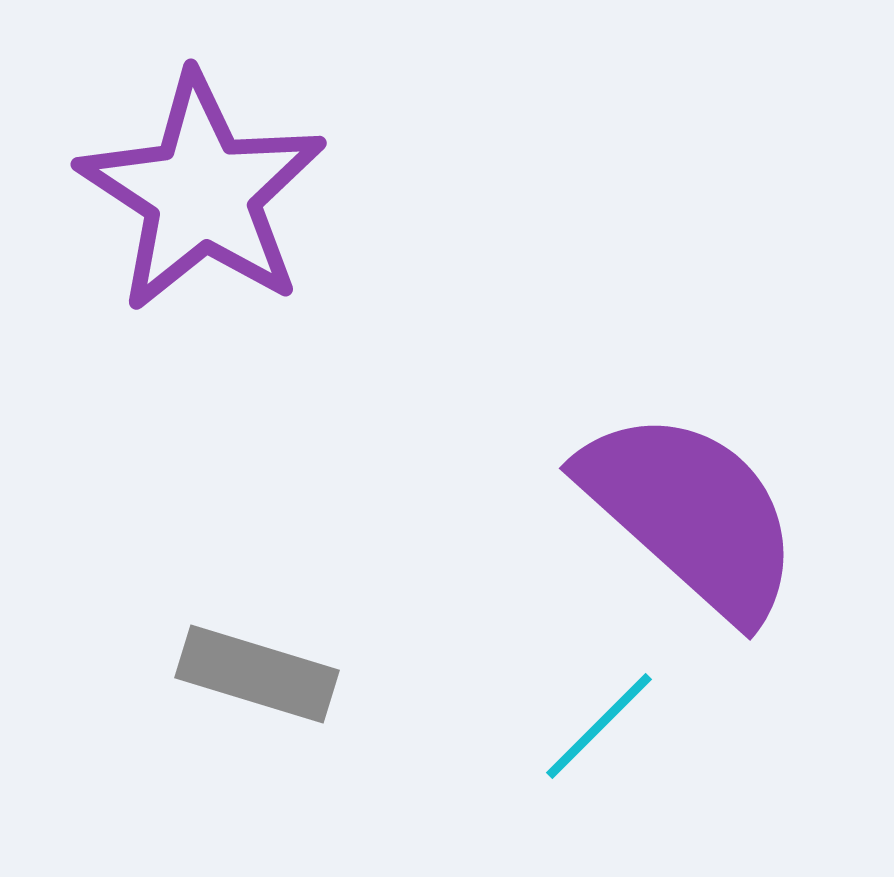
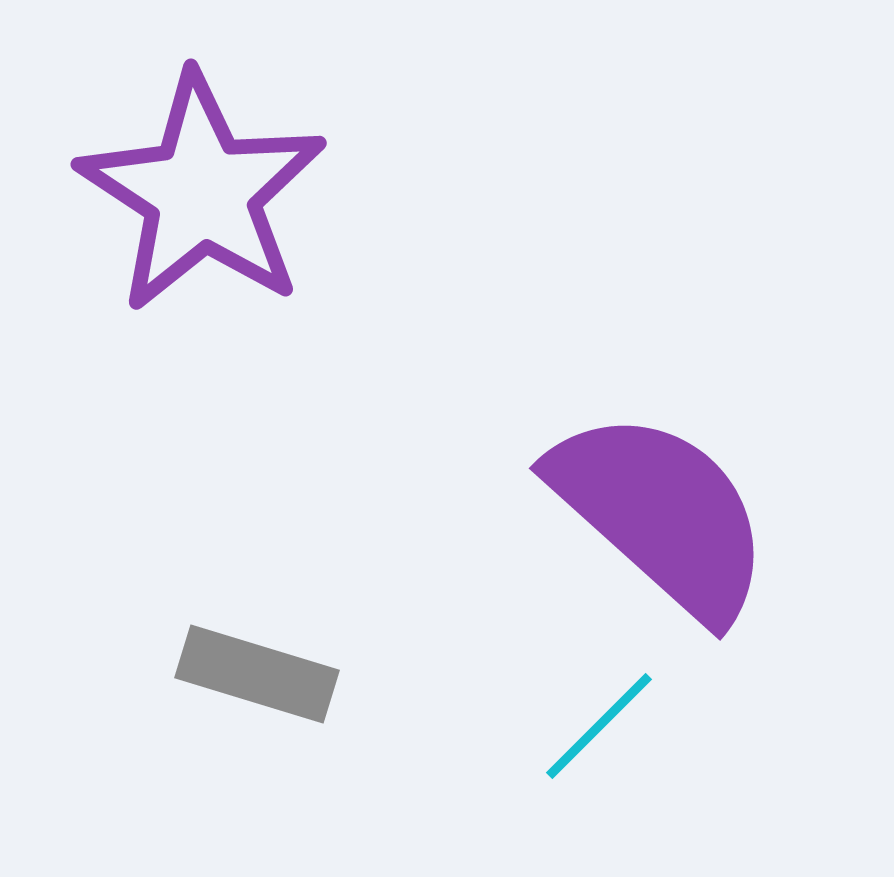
purple semicircle: moved 30 px left
